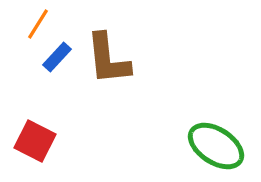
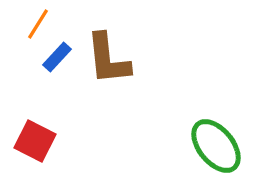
green ellipse: rotated 18 degrees clockwise
